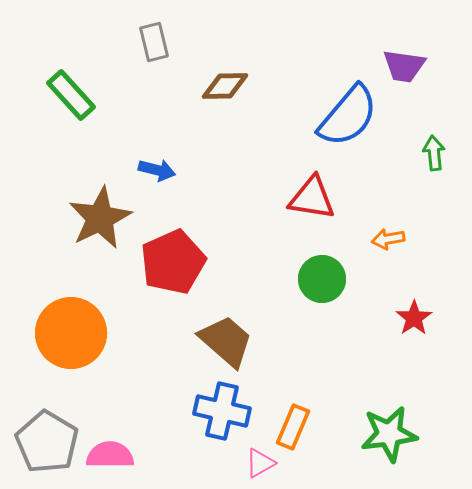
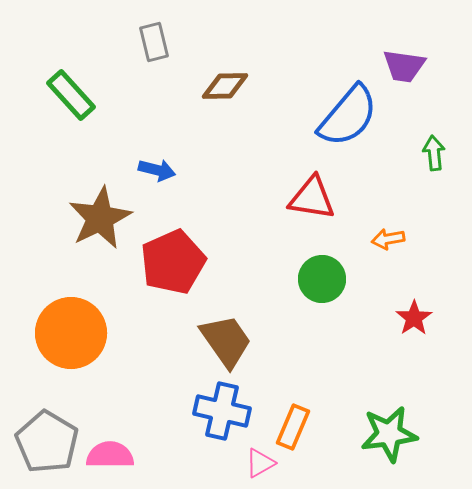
brown trapezoid: rotated 14 degrees clockwise
